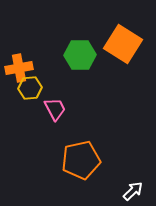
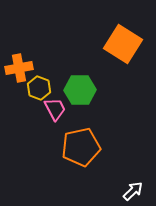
green hexagon: moved 35 px down
yellow hexagon: moved 9 px right; rotated 25 degrees clockwise
orange pentagon: moved 13 px up
